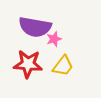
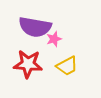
yellow trapezoid: moved 4 px right; rotated 25 degrees clockwise
